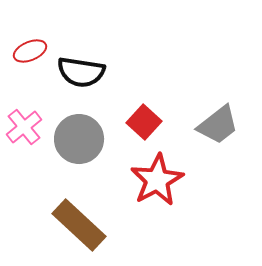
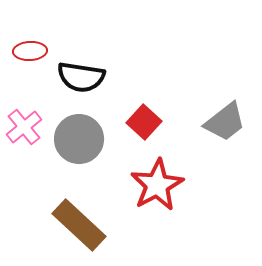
red ellipse: rotated 20 degrees clockwise
black semicircle: moved 5 px down
gray trapezoid: moved 7 px right, 3 px up
red star: moved 5 px down
